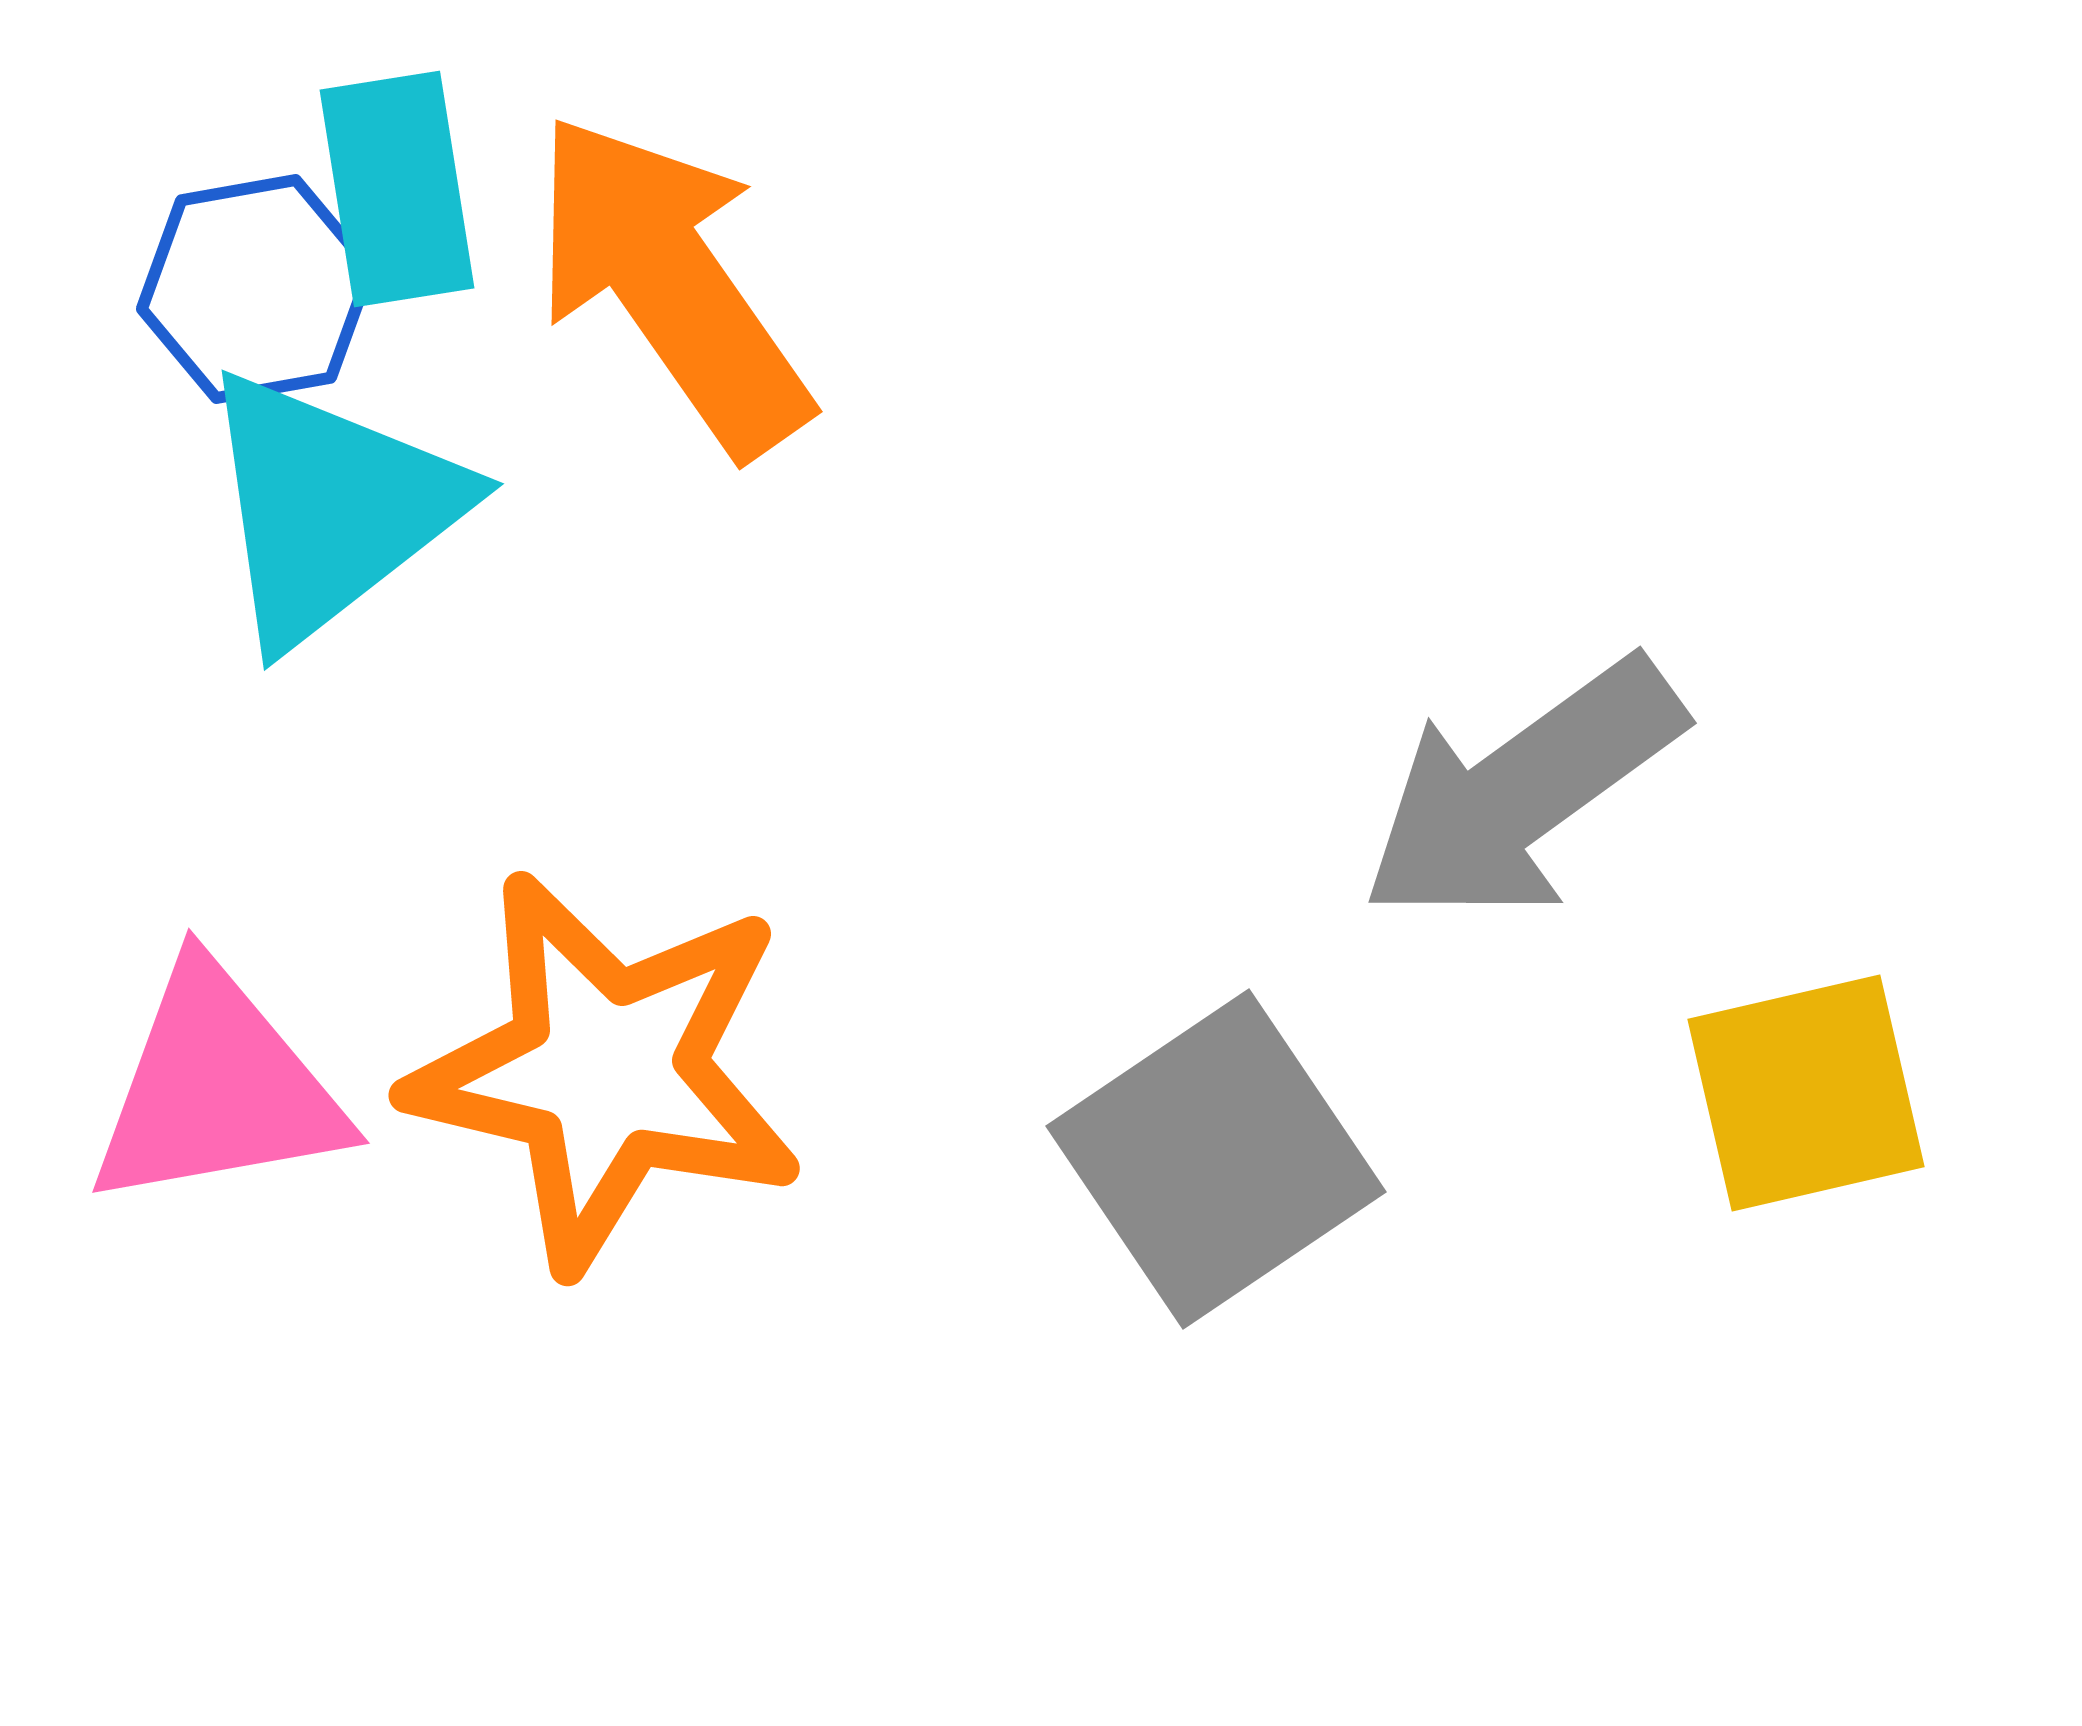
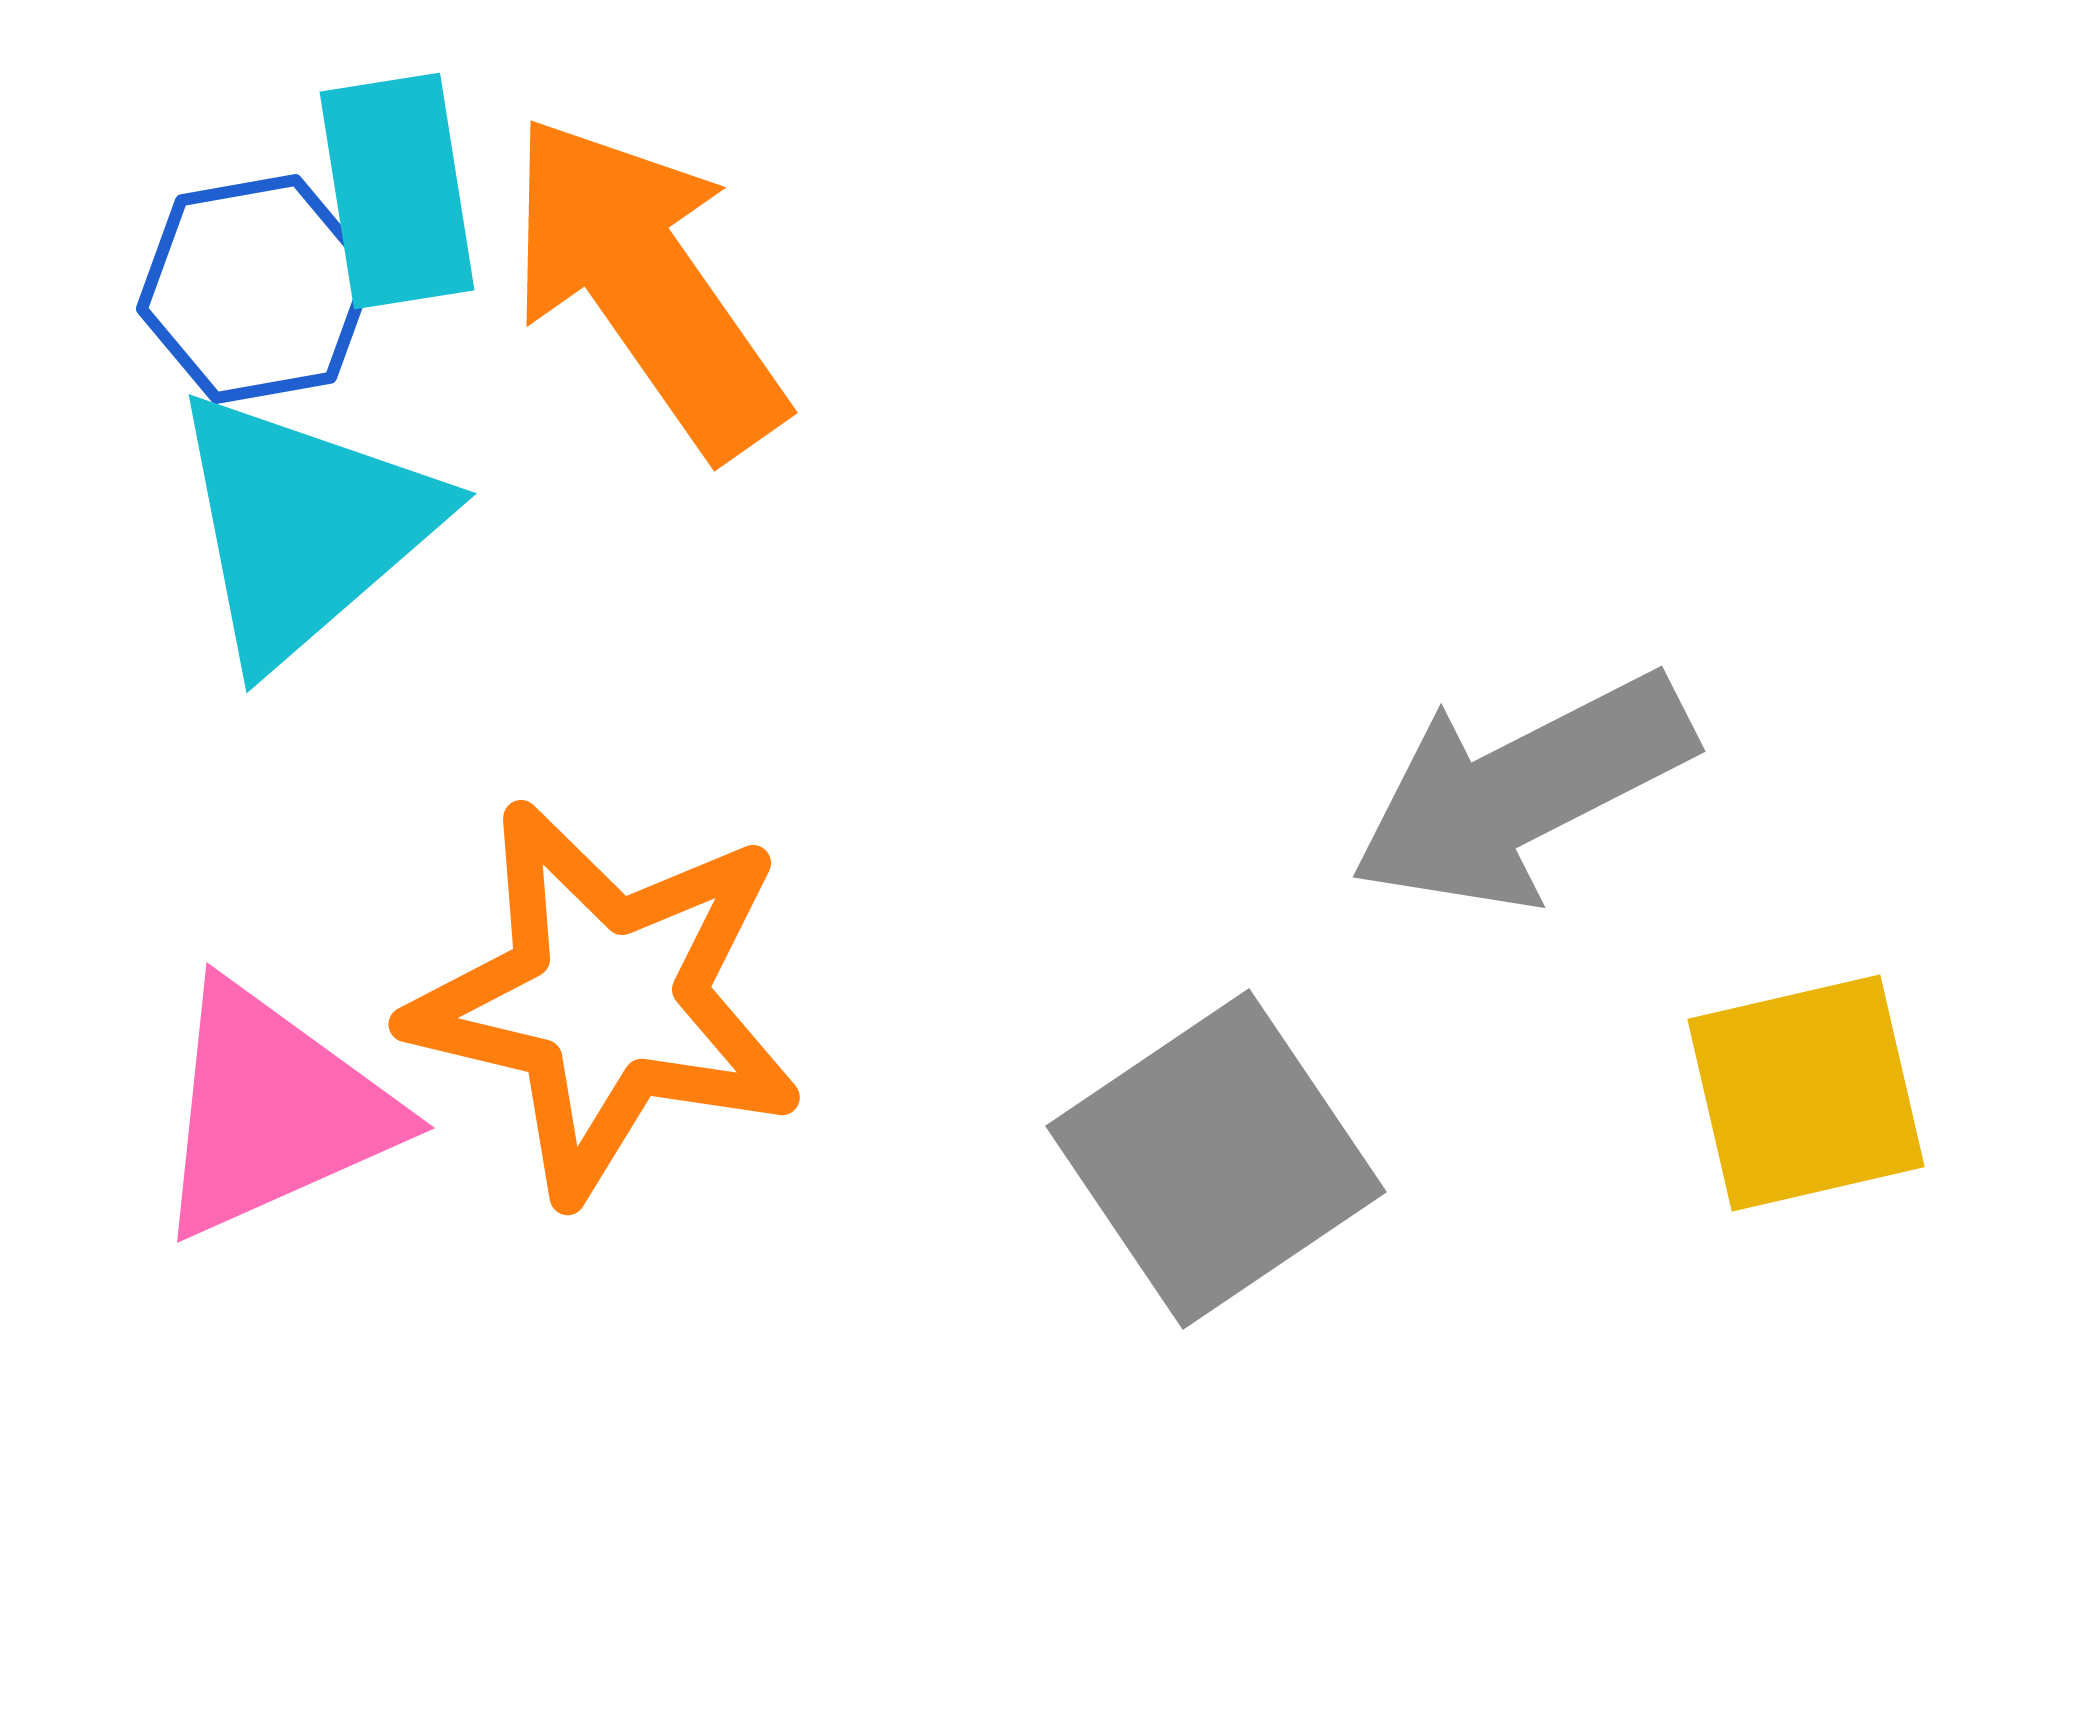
cyan rectangle: moved 2 px down
orange arrow: moved 25 px left, 1 px down
cyan triangle: moved 26 px left, 19 px down; rotated 3 degrees counterclockwise
gray arrow: rotated 9 degrees clockwise
orange star: moved 71 px up
pink triangle: moved 56 px right, 23 px down; rotated 14 degrees counterclockwise
